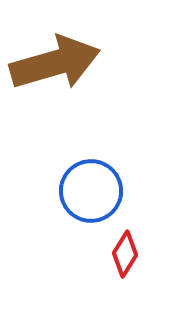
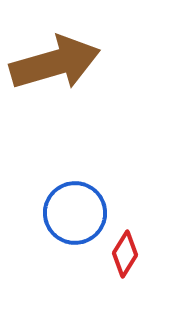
blue circle: moved 16 px left, 22 px down
